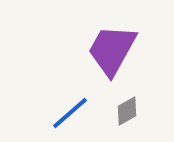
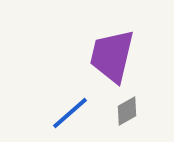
purple trapezoid: moved 6 px down; rotated 16 degrees counterclockwise
